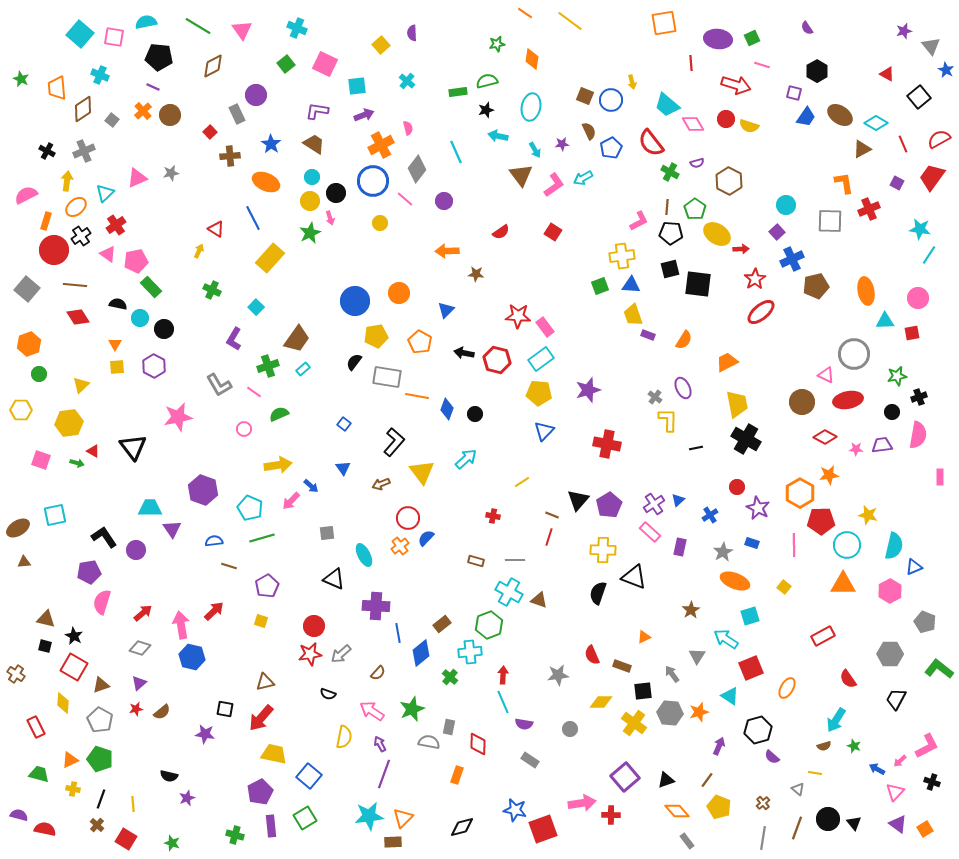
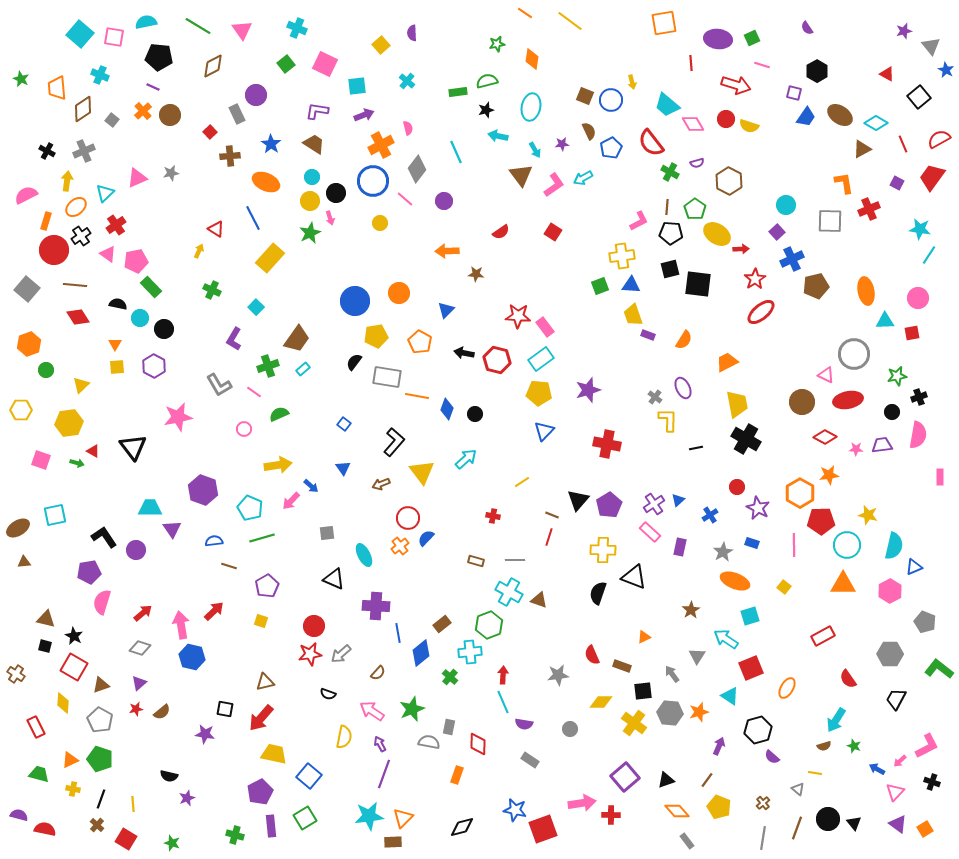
green circle at (39, 374): moved 7 px right, 4 px up
